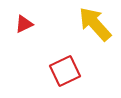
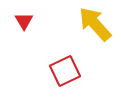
red triangle: moved 3 px up; rotated 36 degrees counterclockwise
